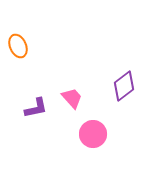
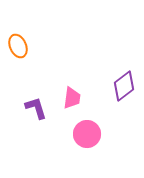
pink trapezoid: rotated 50 degrees clockwise
purple L-shape: rotated 95 degrees counterclockwise
pink circle: moved 6 px left
